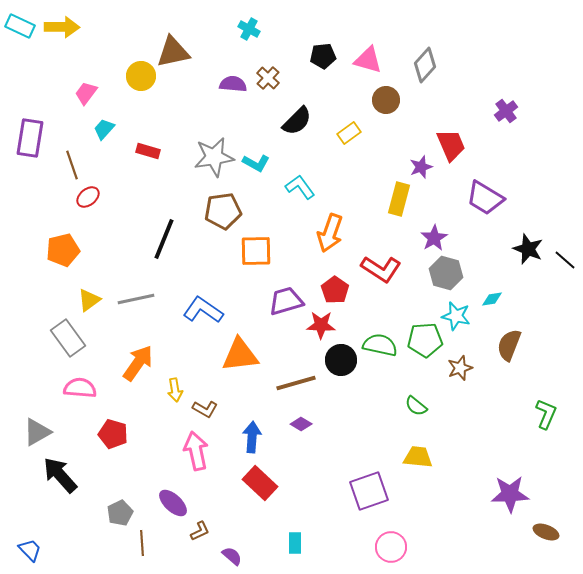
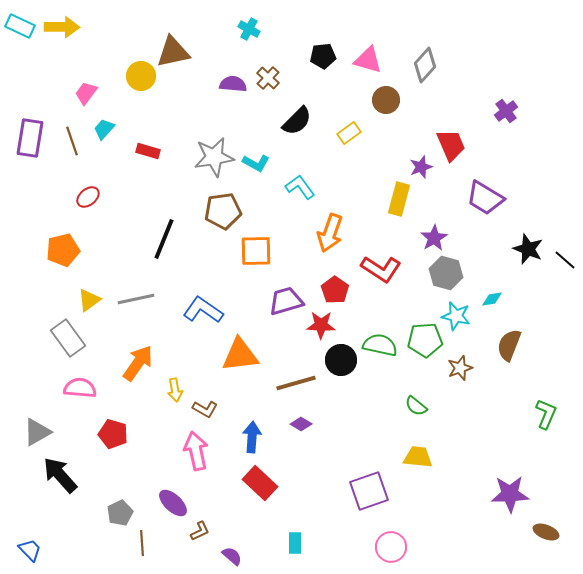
brown line at (72, 165): moved 24 px up
